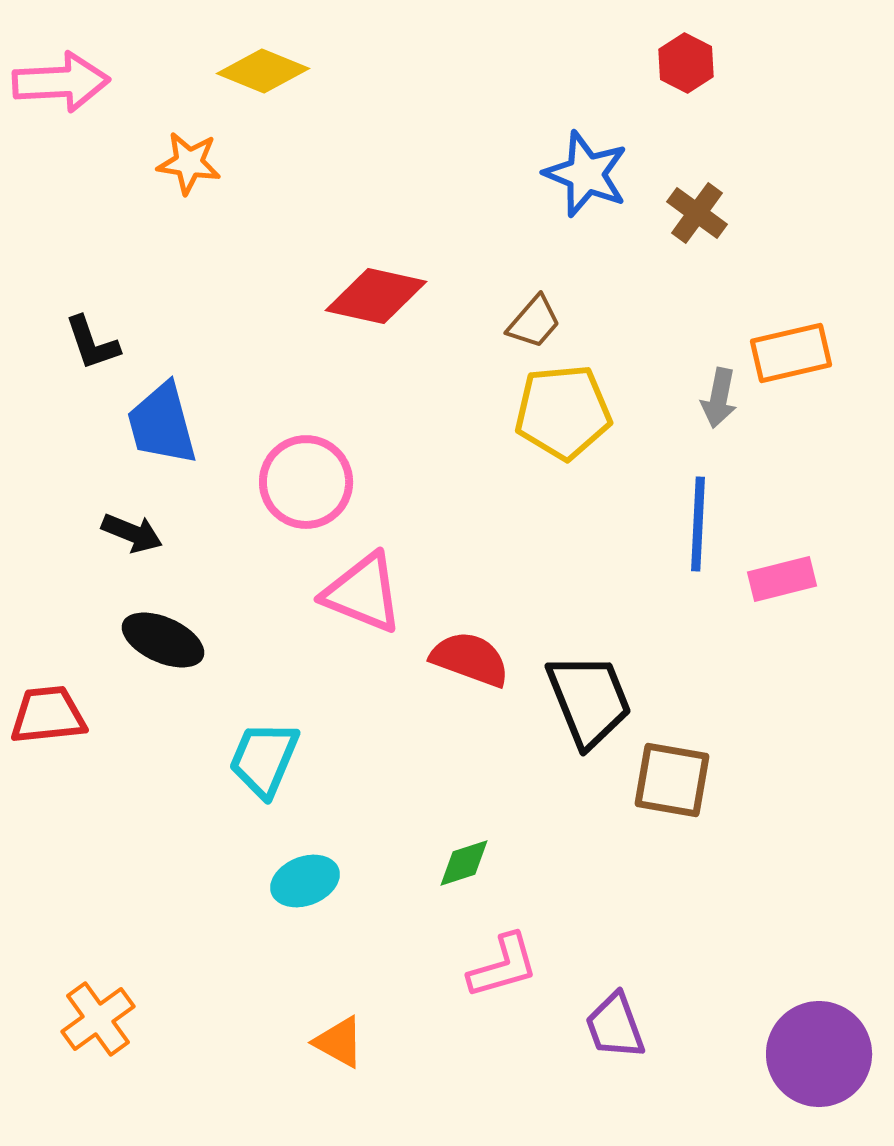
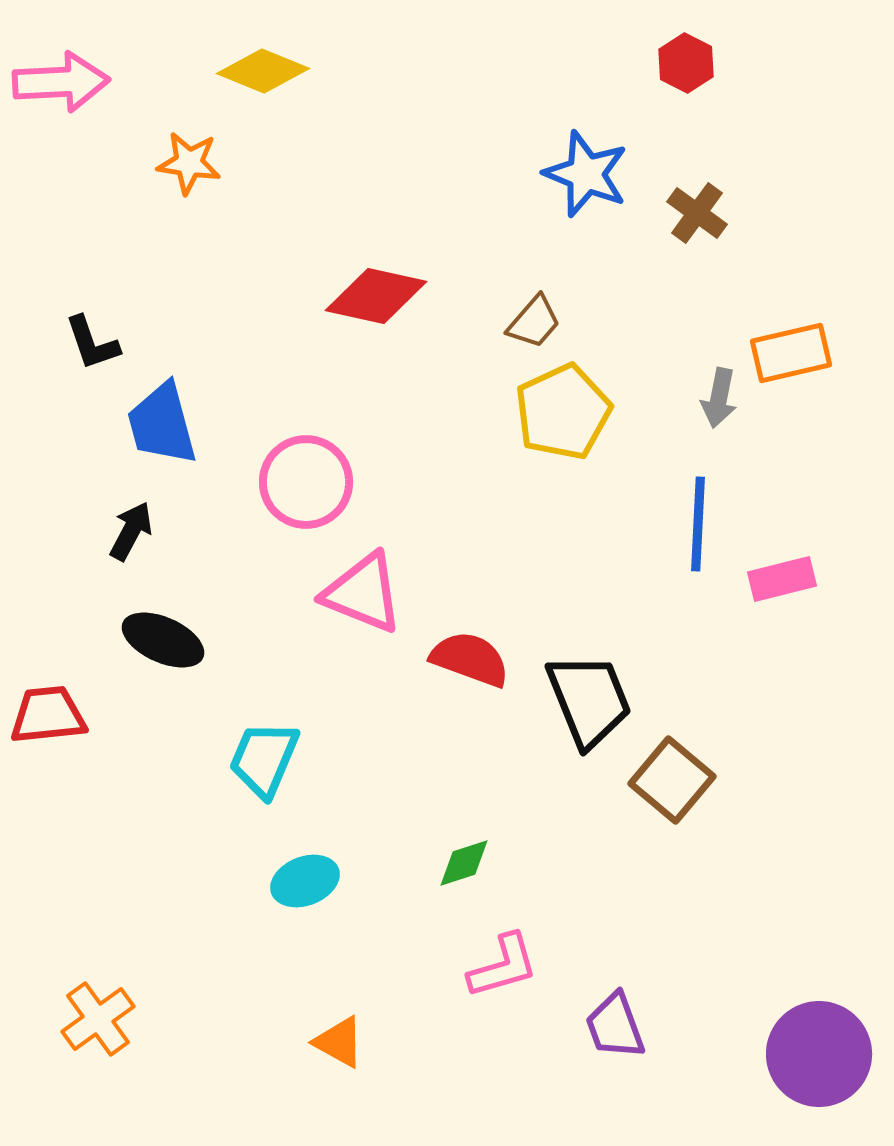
yellow pentagon: rotated 20 degrees counterclockwise
black arrow: moved 1 px left, 2 px up; rotated 84 degrees counterclockwise
brown square: rotated 30 degrees clockwise
